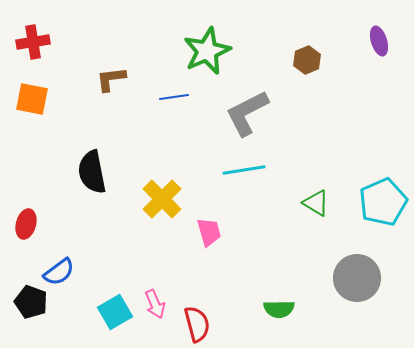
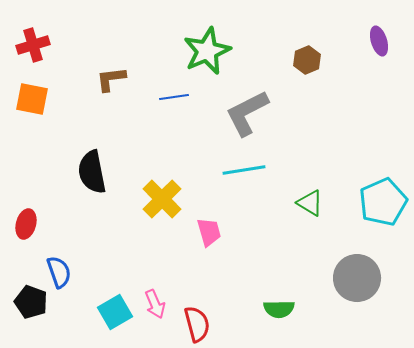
red cross: moved 3 px down; rotated 8 degrees counterclockwise
green triangle: moved 6 px left
blue semicircle: rotated 72 degrees counterclockwise
